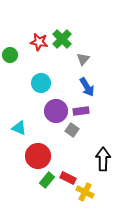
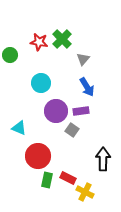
green rectangle: rotated 28 degrees counterclockwise
